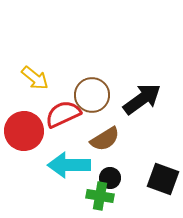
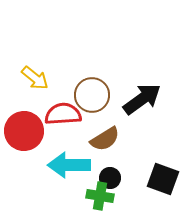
red semicircle: rotated 21 degrees clockwise
